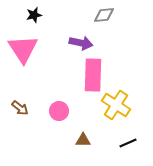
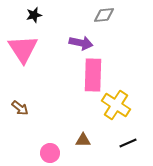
pink circle: moved 9 px left, 42 px down
